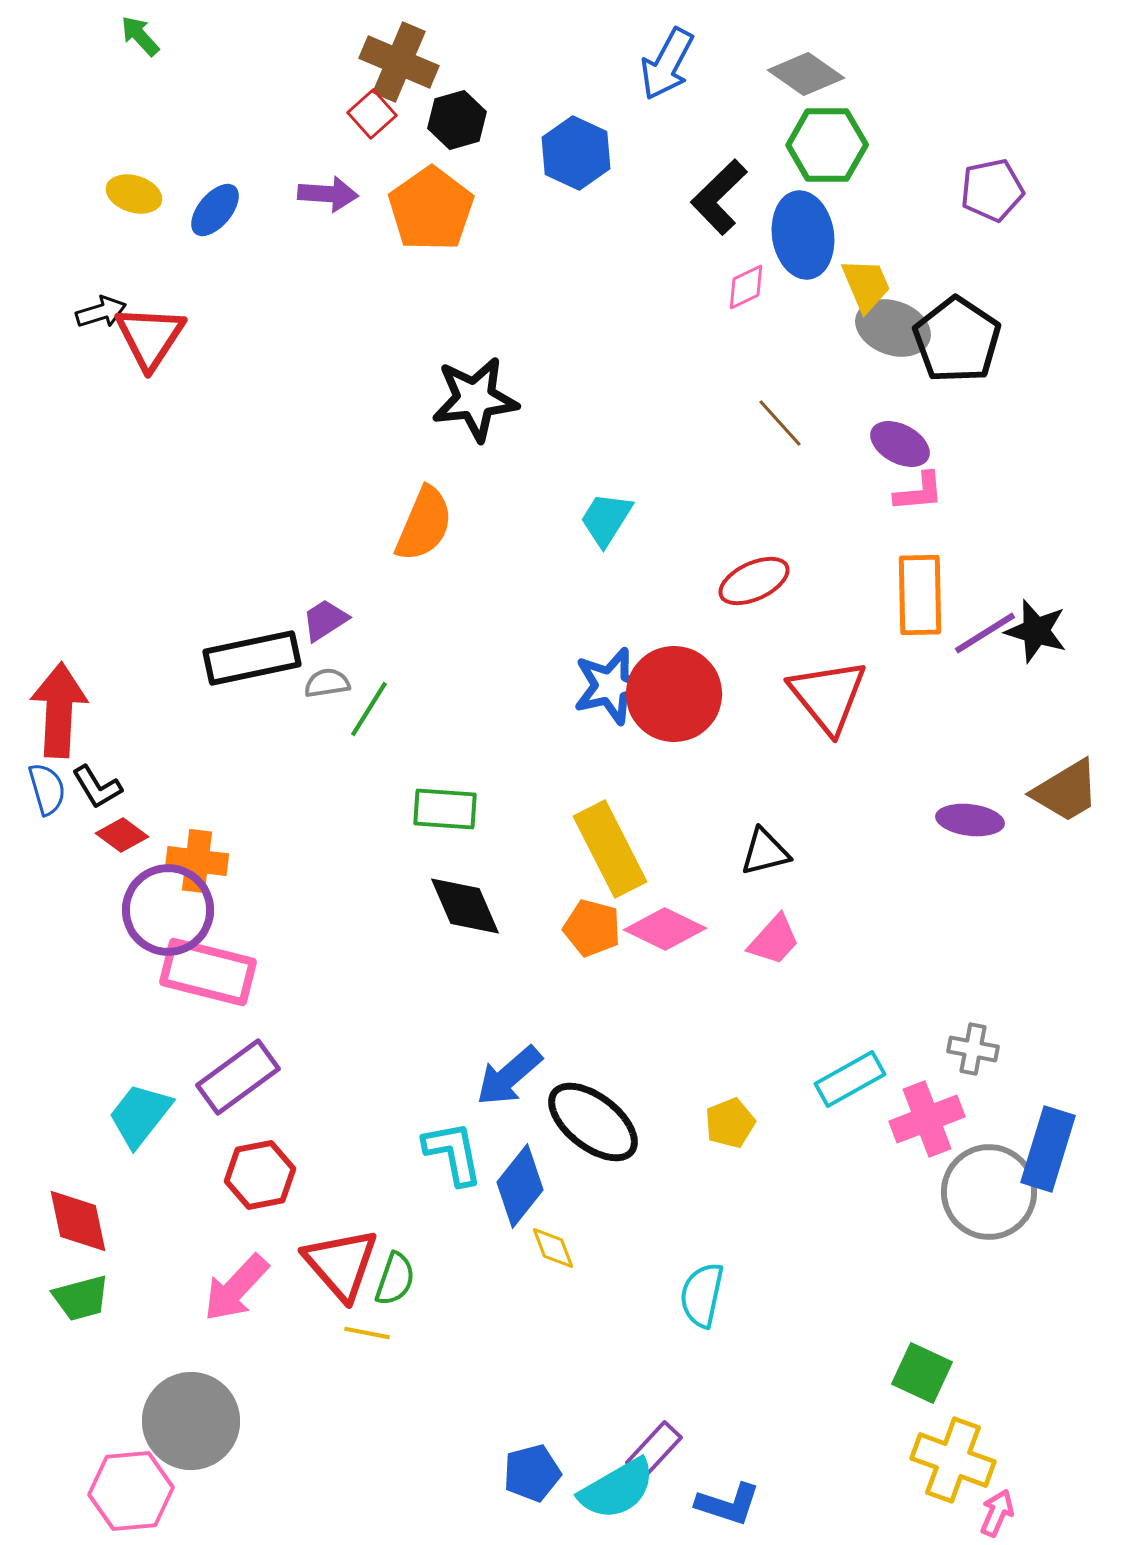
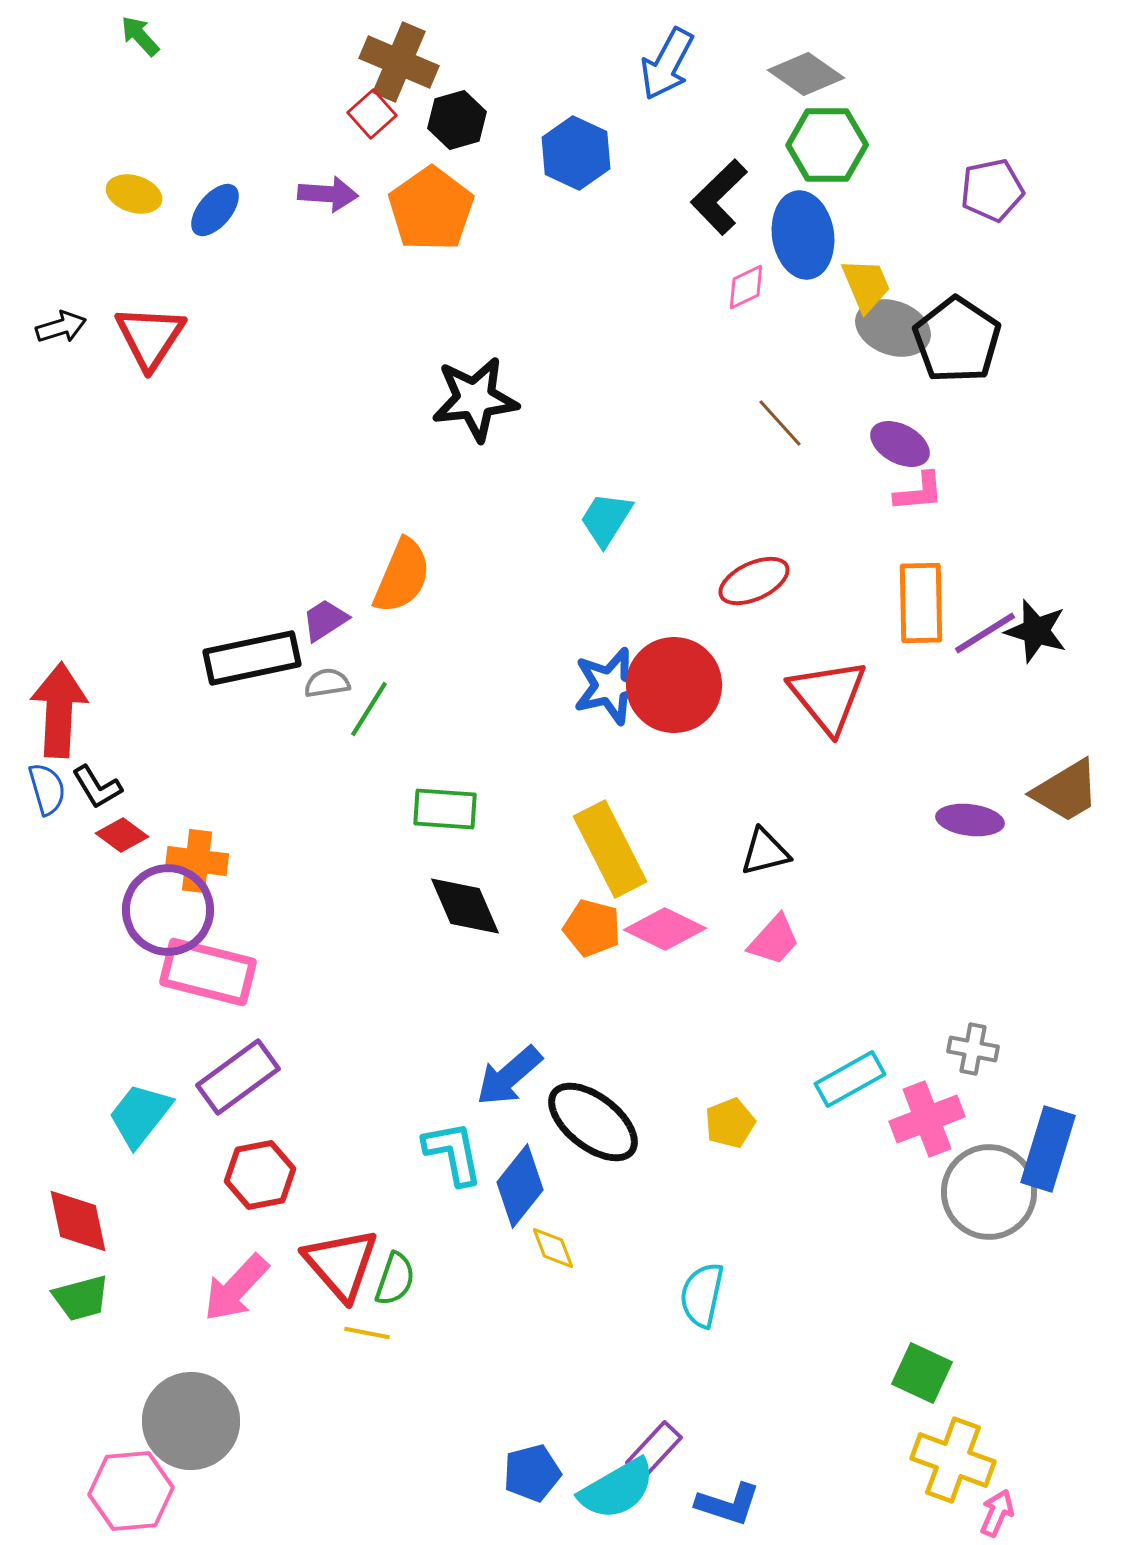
black arrow at (101, 312): moved 40 px left, 15 px down
orange semicircle at (424, 524): moved 22 px left, 52 px down
orange rectangle at (920, 595): moved 1 px right, 8 px down
red circle at (674, 694): moved 9 px up
